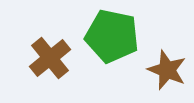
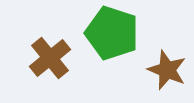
green pentagon: moved 3 px up; rotated 6 degrees clockwise
